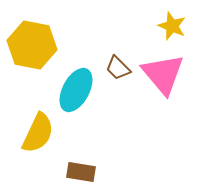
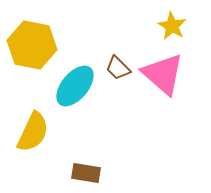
yellow star: rotated 8 degrees clockwise
pink triangle: rotated 9 degrees counterclockwise
cyan ellipse: moved 1 px left, 4 px up; rotated 12 degrees clockwise
yellow semicircle: moved 5 px left, 1 px up
brown rectangle: moved 5 px right, 1 px down
